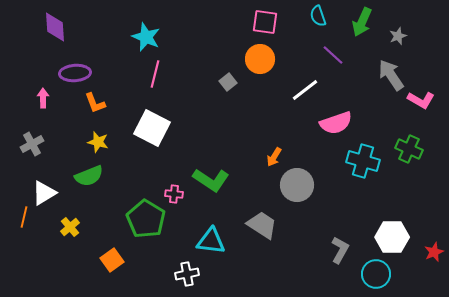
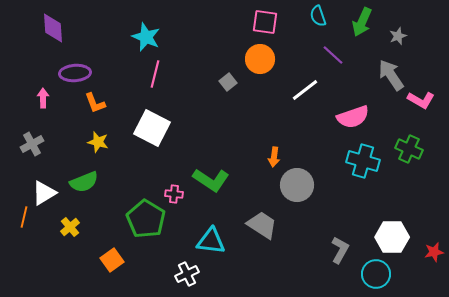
purple diamond: moved 2 px left, 1 px down
pink semicircle: moved 17 px right, 6 px up
orange arrow: rotated 24 degrees counterclockwise
green semicircle: moved 5 px left, 6 px down
red star: rotated 12 degrees clockwise
white cross: rotated 15 degrees counterclockwise
